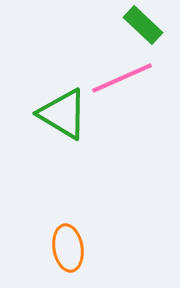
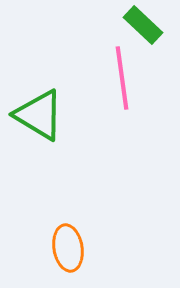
pink line: rotated 74 degrees counterclockwise
green triangle: moved 24 px left, 1 px down
